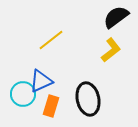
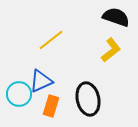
black semicircle: rotated 56 degrees clockwise
cyan circle: moved 4 px left
